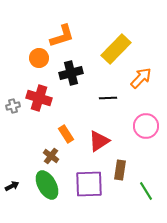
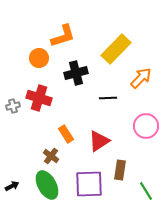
orange L-shape: moved 1 px right
black cross: moved 5 px right
